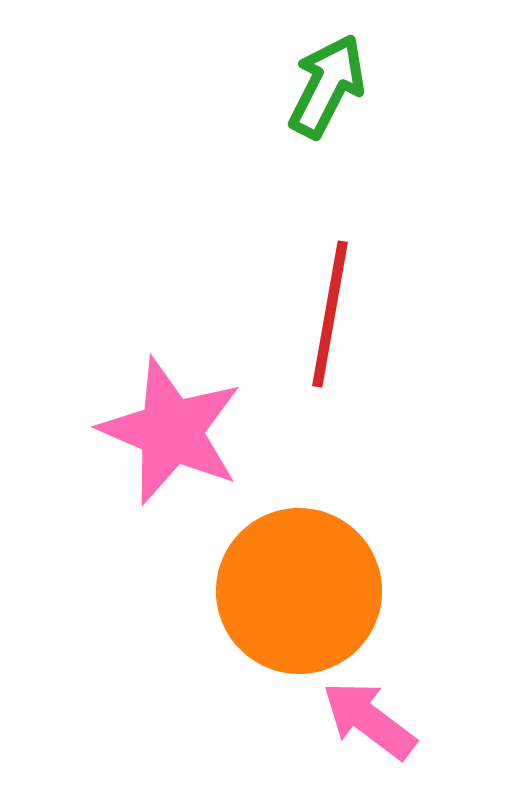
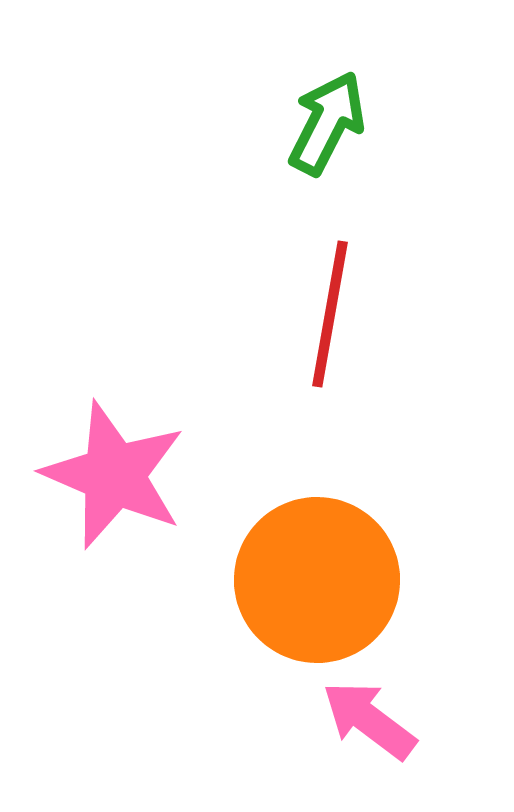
green arrow: moved 37 px down
pink star: moved 57 px left, 44 px down
orange circle: moved 18 px right, 11 px up
